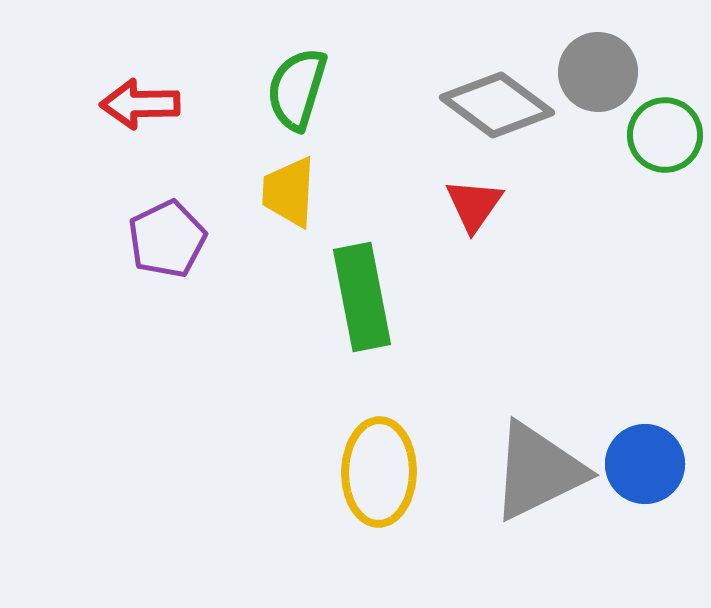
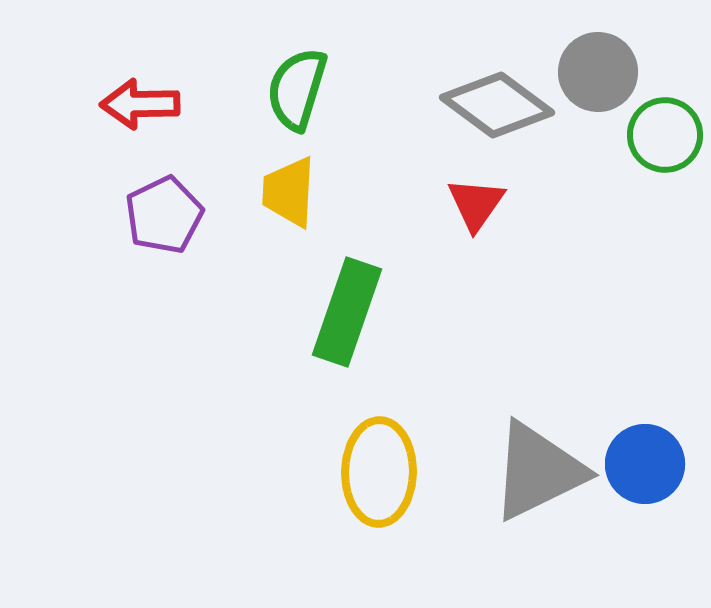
red triangle: moved 2 px right, 1 px up
purple pentagon: moved 3 px left, 24 px up
green rectangle: moved 15 px left, 15 px down; rotated 30 degrees clockwise
